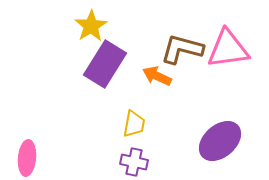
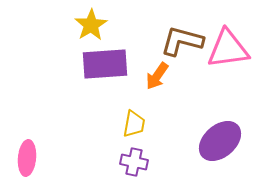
yellow star: moved 1 px up
brown L-shape: moved 8 px up
purple rectangle: rotated 54 degrees clockwise
orange arrow: rotated 80 degrees counterclockwise
